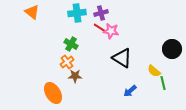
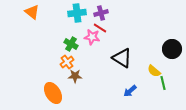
pink star: moved 19 px left, 6 px down
